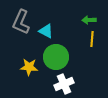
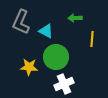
green arrow: moved 14 px left, 2 px up
